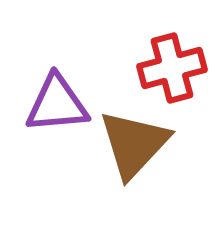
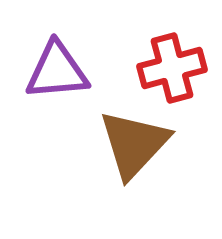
purple triangle: moved 33 px up
